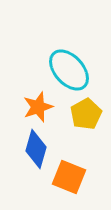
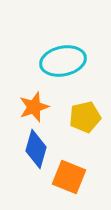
cyan ellipse: moved 6 px left, 9 px up; rotated 60 degrees counterclockwise
orange star: moved 4 px left
yellow pentagon: moved 1 px left, 3 px down; rotated 16 degrees clockwise
